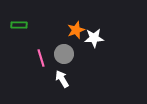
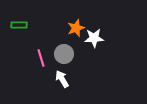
orange star: moved 2 px up
